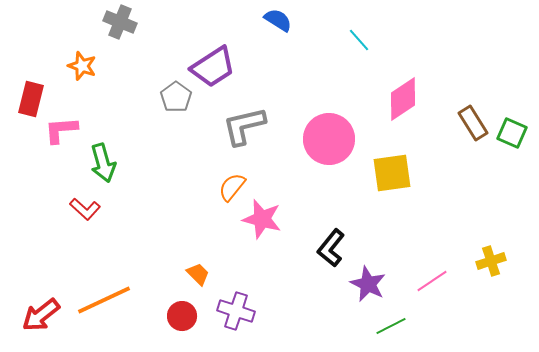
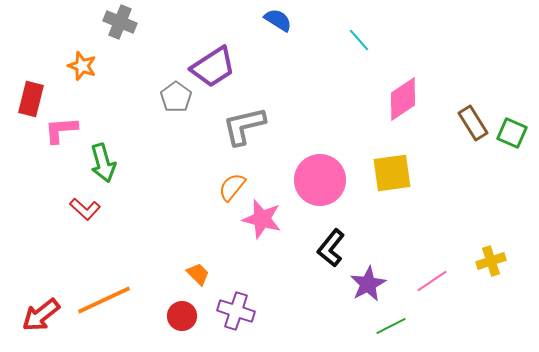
pink circle: moved 9 px left, 41 px down
purple star: rotated 18 degrees clockwise
